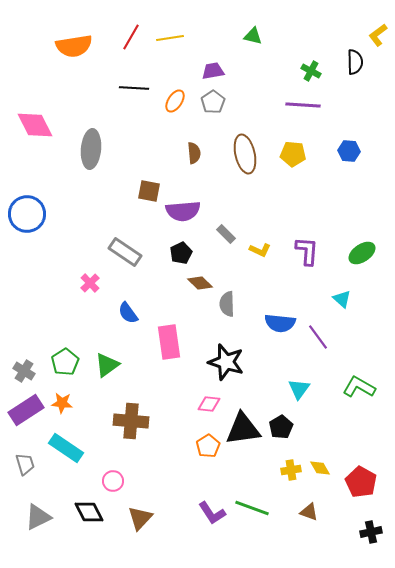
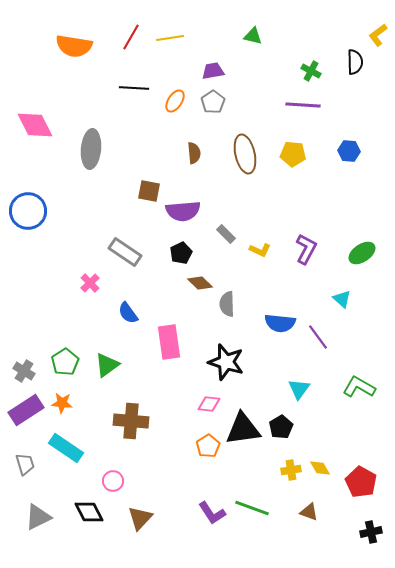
orange semicircle at (74, 46): rotated 18 degrees clockwise
blue circle at (27, 214): moved 1 px right, 3 px up
purple L-shape at (307, 251): moved 1 px left, 2 px up; rotated 24 degrees clockwise
